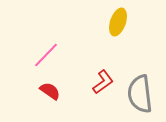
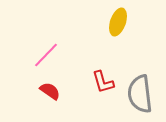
red L-shape: rotated 110 degrees clockwise
